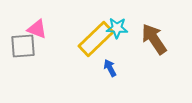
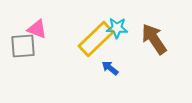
blue arrow: rotated 24 degrees counterclockwise
